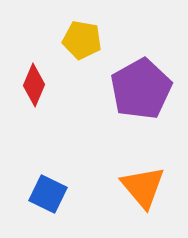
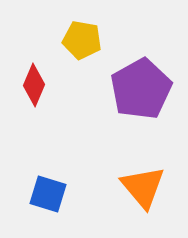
blue square: rotated 9 degrees counterclockwise
